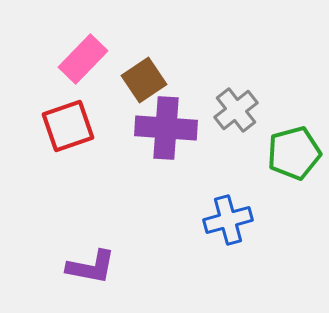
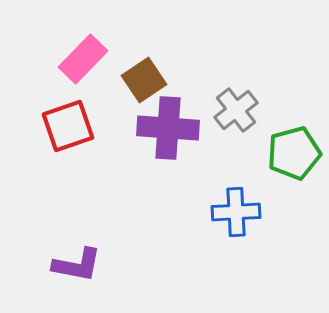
purple cross: moved 2 px right
blue cross: moved 8 px right, 8 px up; rotated 12 degrees clockwise
purple L-shape: moved 14 px left, 2 px up
